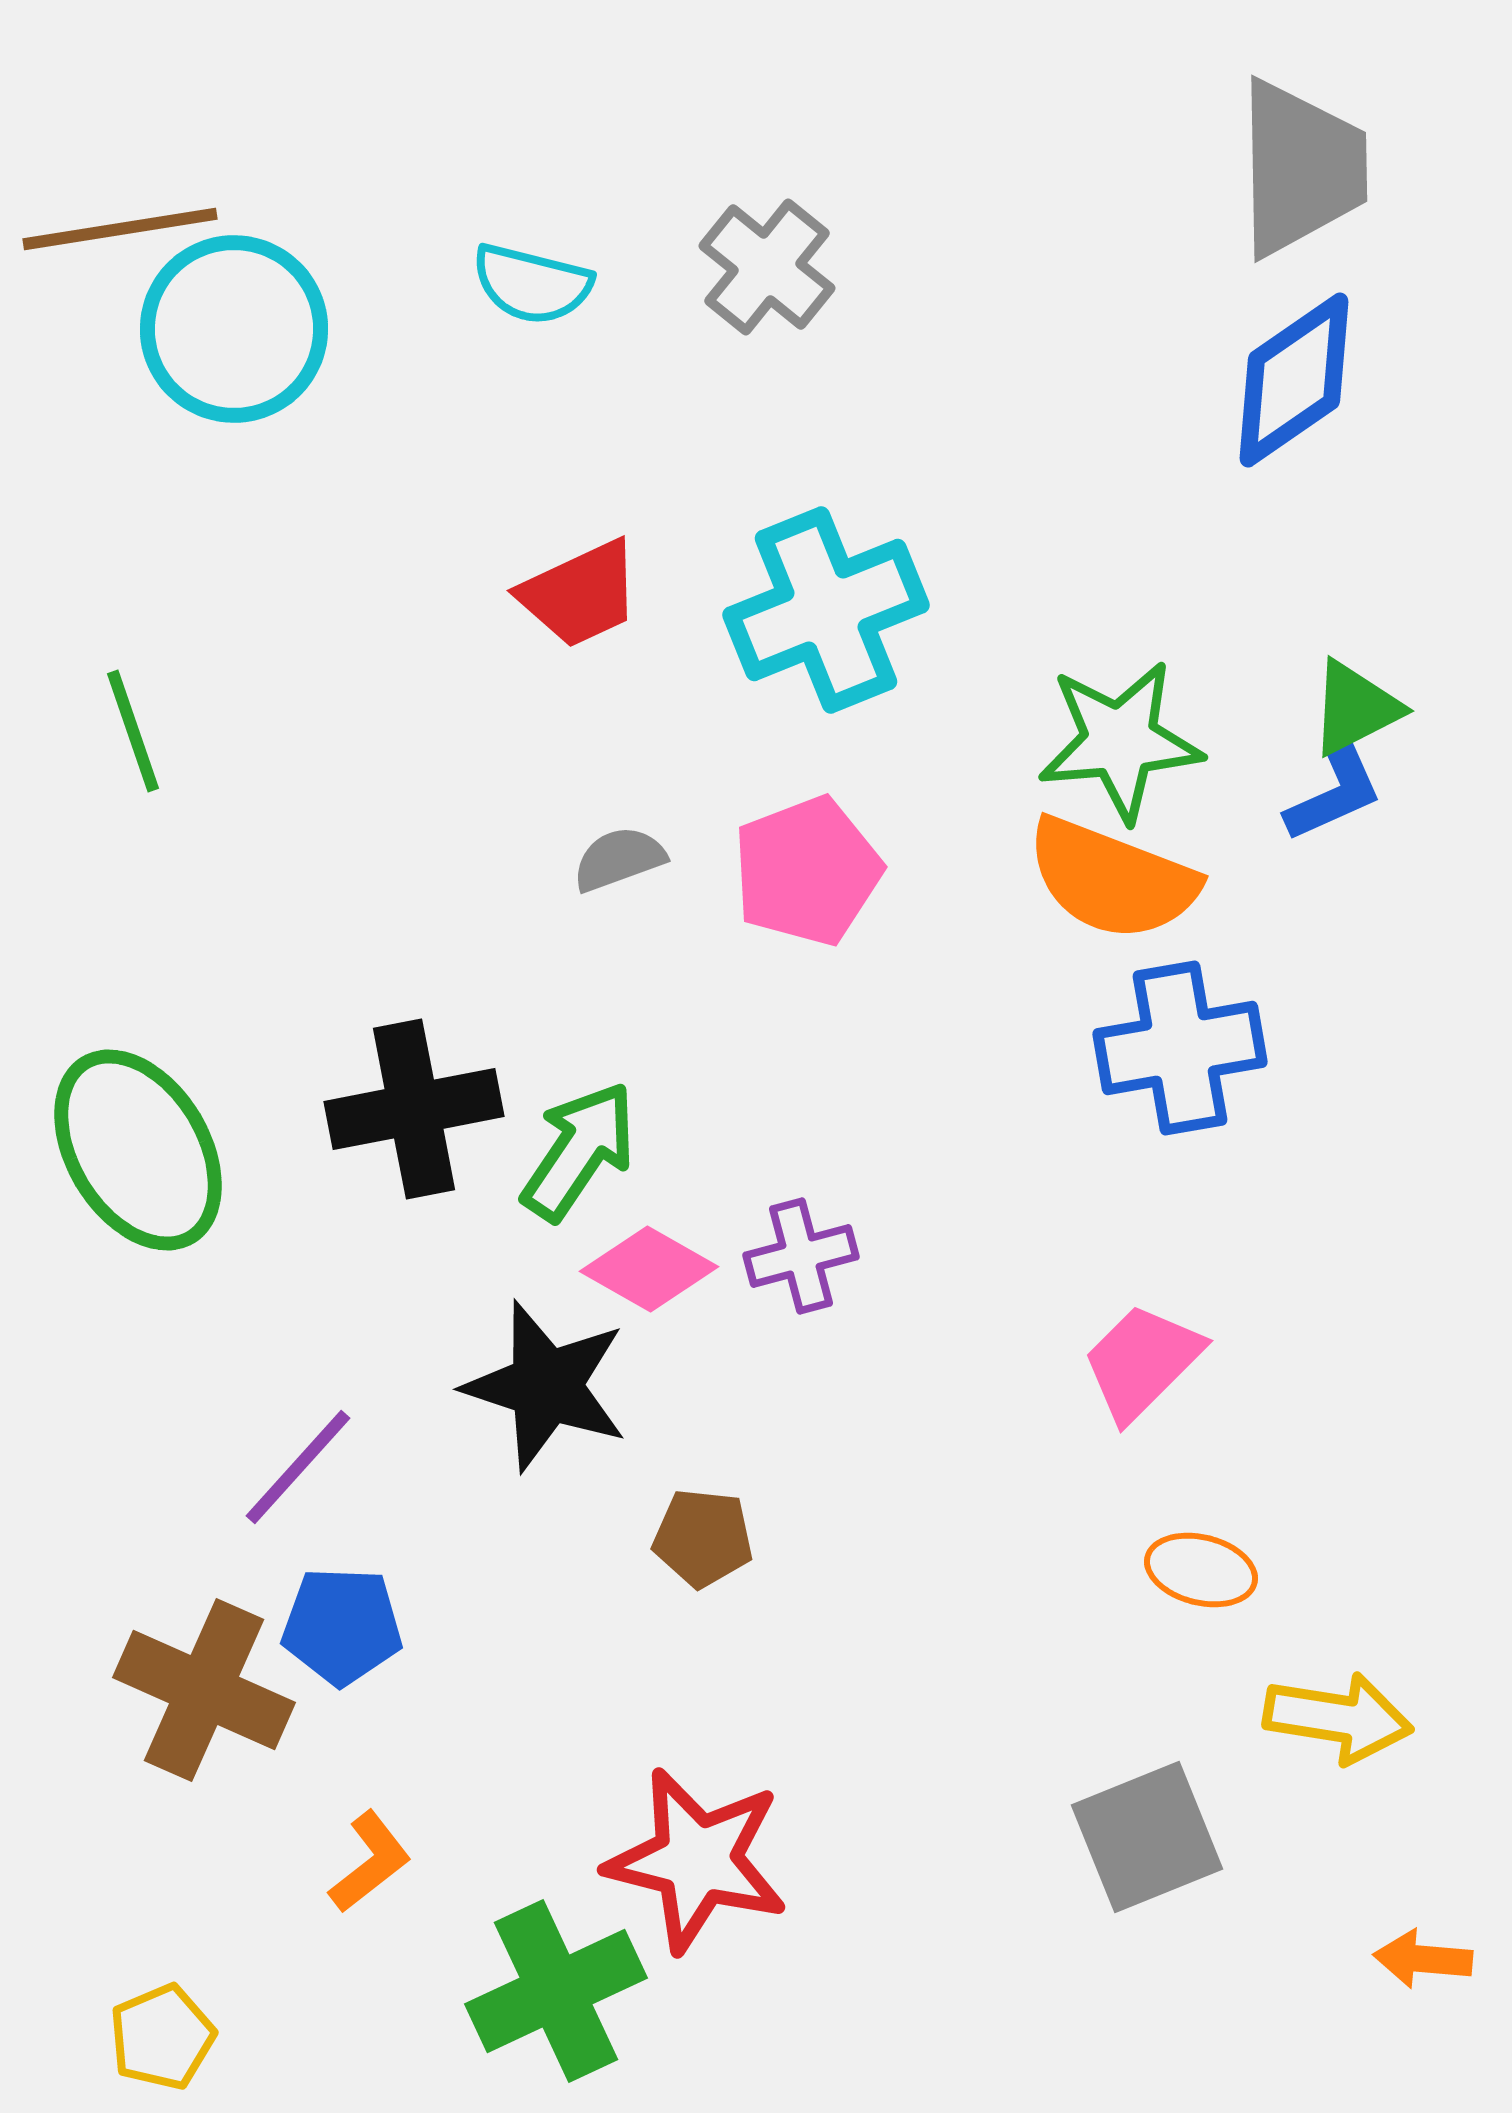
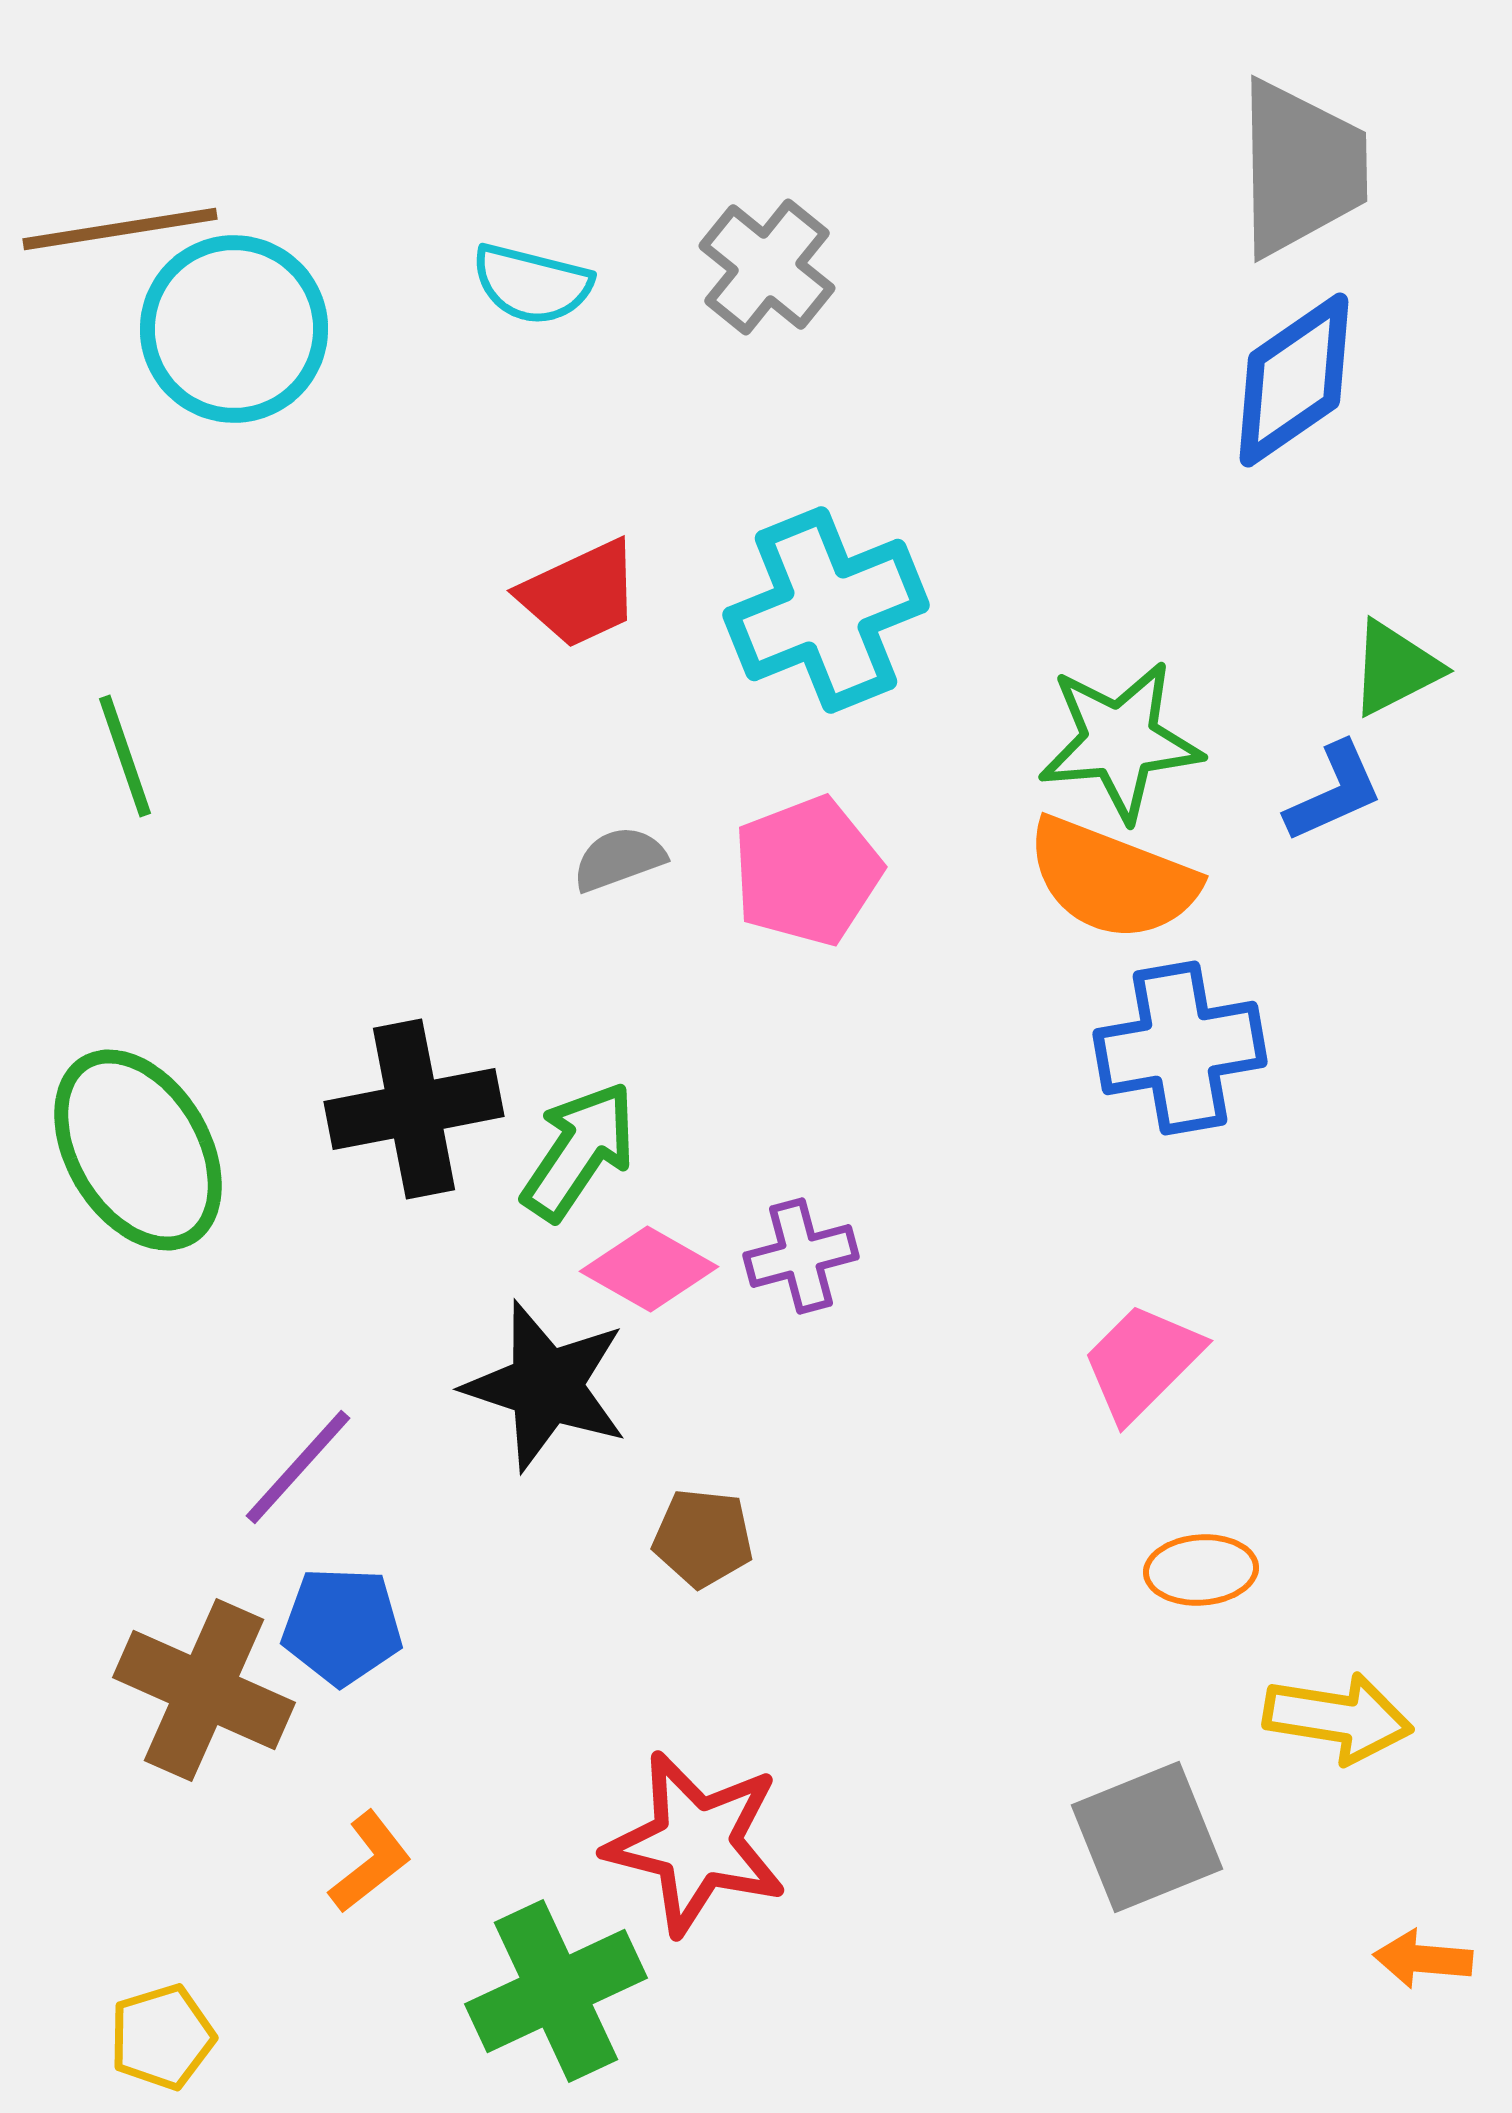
green triangle: moved 40 px right, 40 px up
green line: moved 8 px left, 25 px down
orange ellipse: rotated 18 degrees counterclockwise
red star: moved 1 px left, 17 px up
yellow pentagon: rotated 6 degrees clockwise
